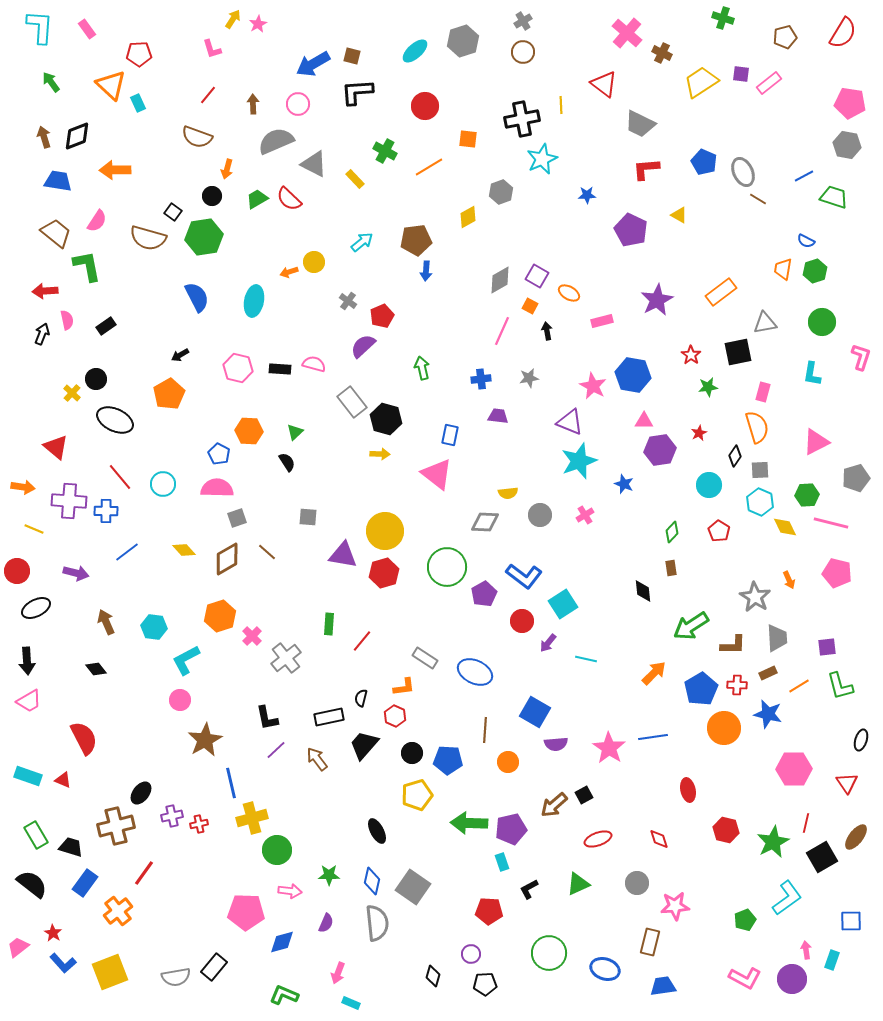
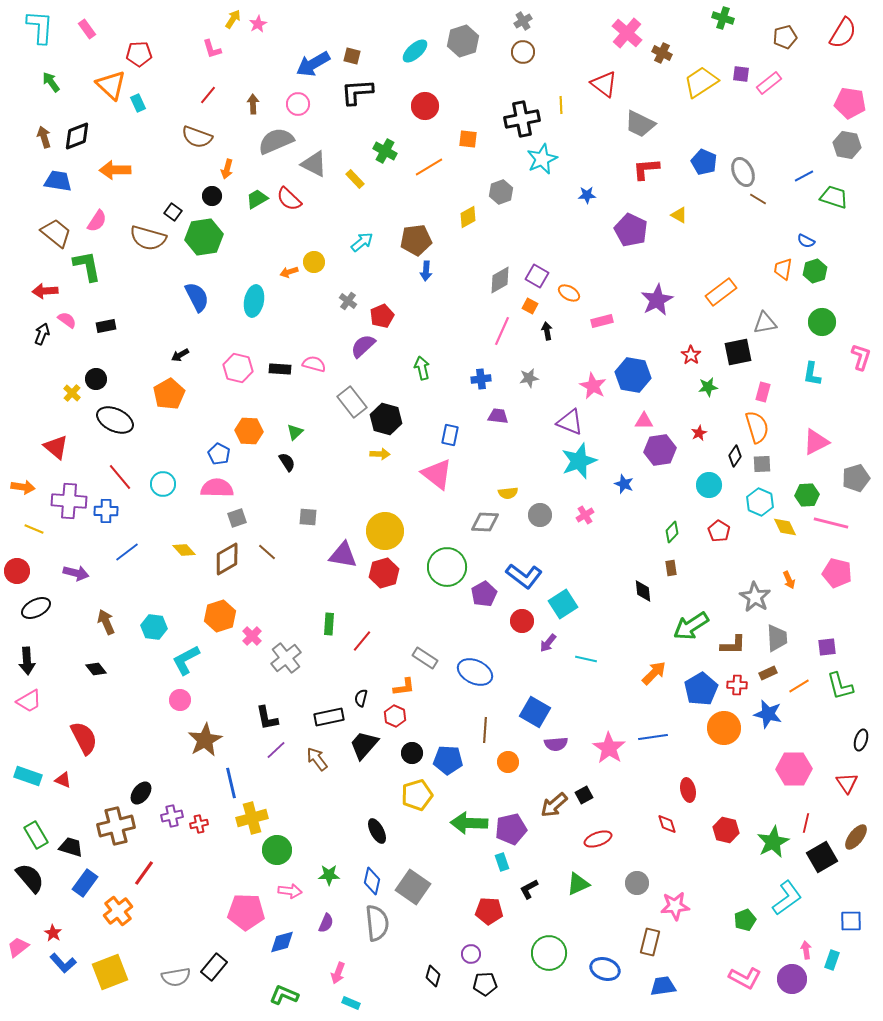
pink semicircle at (67, 320): rotated 42 degrees counterclockwise
black rectangle at (106, 326): rotated 24 degrees clockwise
gray square at (760, 470): moved 2 px right, 6 px up
red diamond at (659, 839): moved 8 px right, 15 px up
black semicircle at (32, 884): moved 2 px left, 6 px up; rotated 12 degrees clockwise
